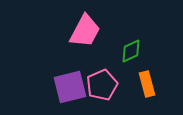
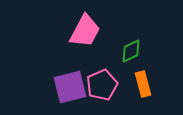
orange rectangle: moved 4 px left
